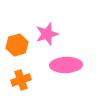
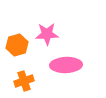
pink star: rotated 15 degrees clockwise
orange cross: moved 3 px right, 1 px down
